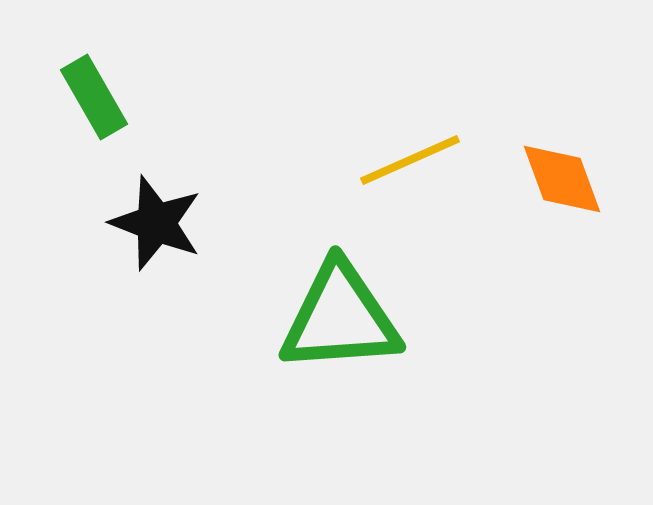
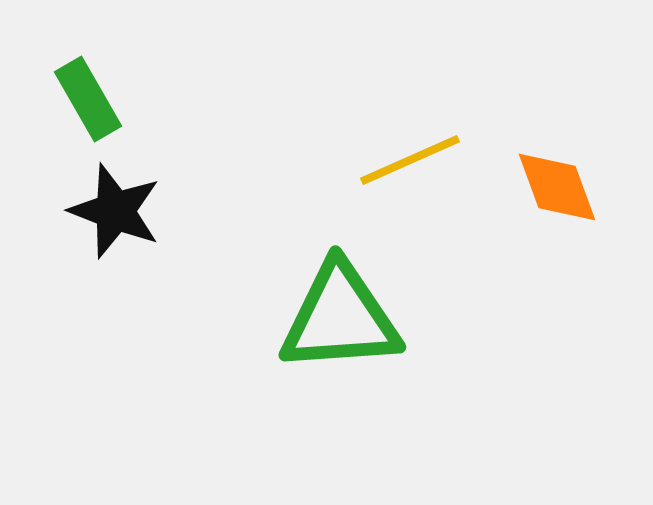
green rectangle: moved 6 px left, 2 px down
orange diamond: moved 5 px left, 8 px down
black star: moved 41 px left, 12 px up
